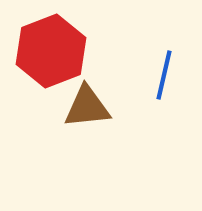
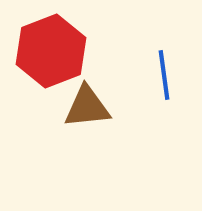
blue line: rotated 21 degrees counterclockwise
